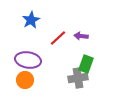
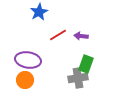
blue star: moved 8 px right, 8 px up
red line: moved 3 px up; rotated 12 degrees clockwise
